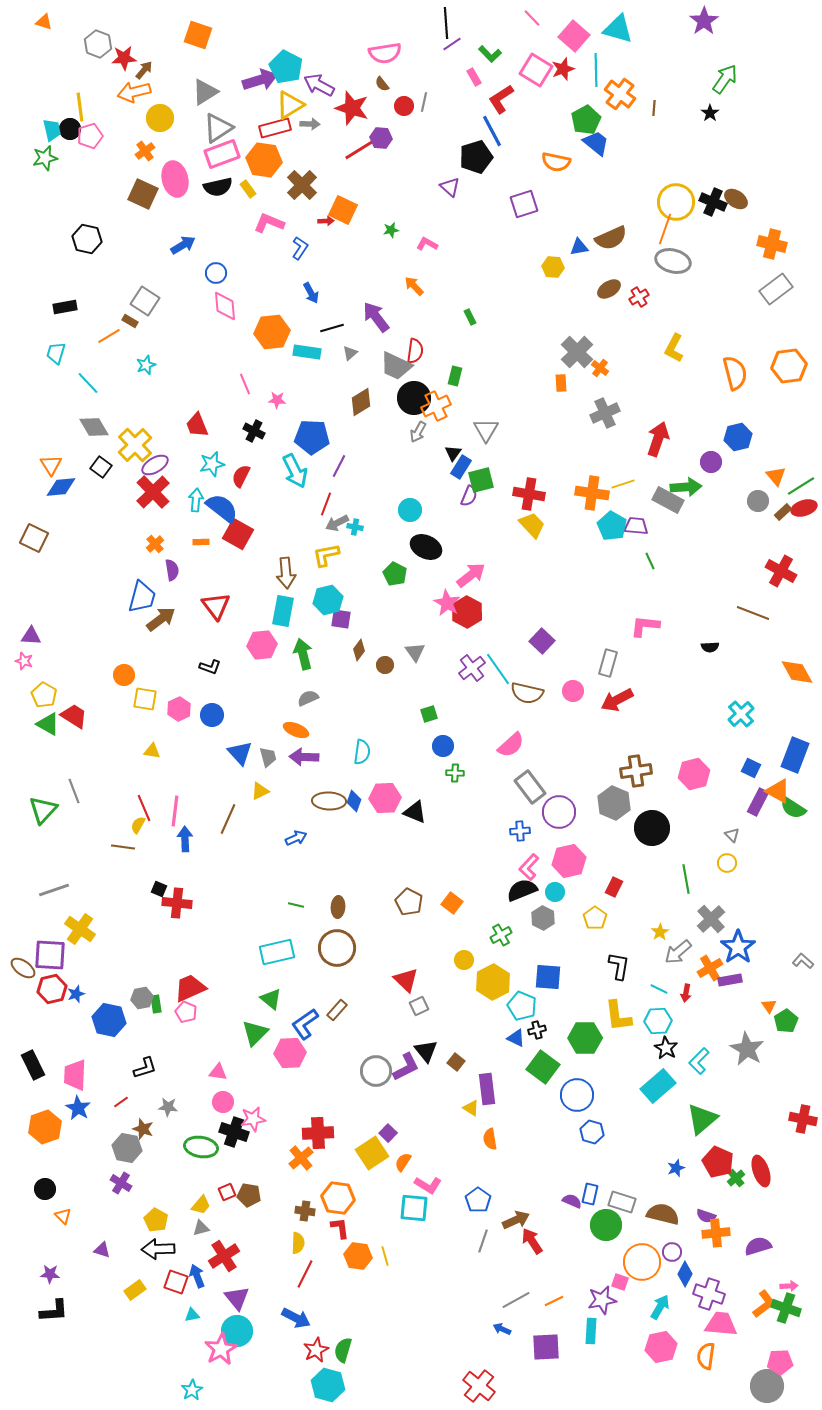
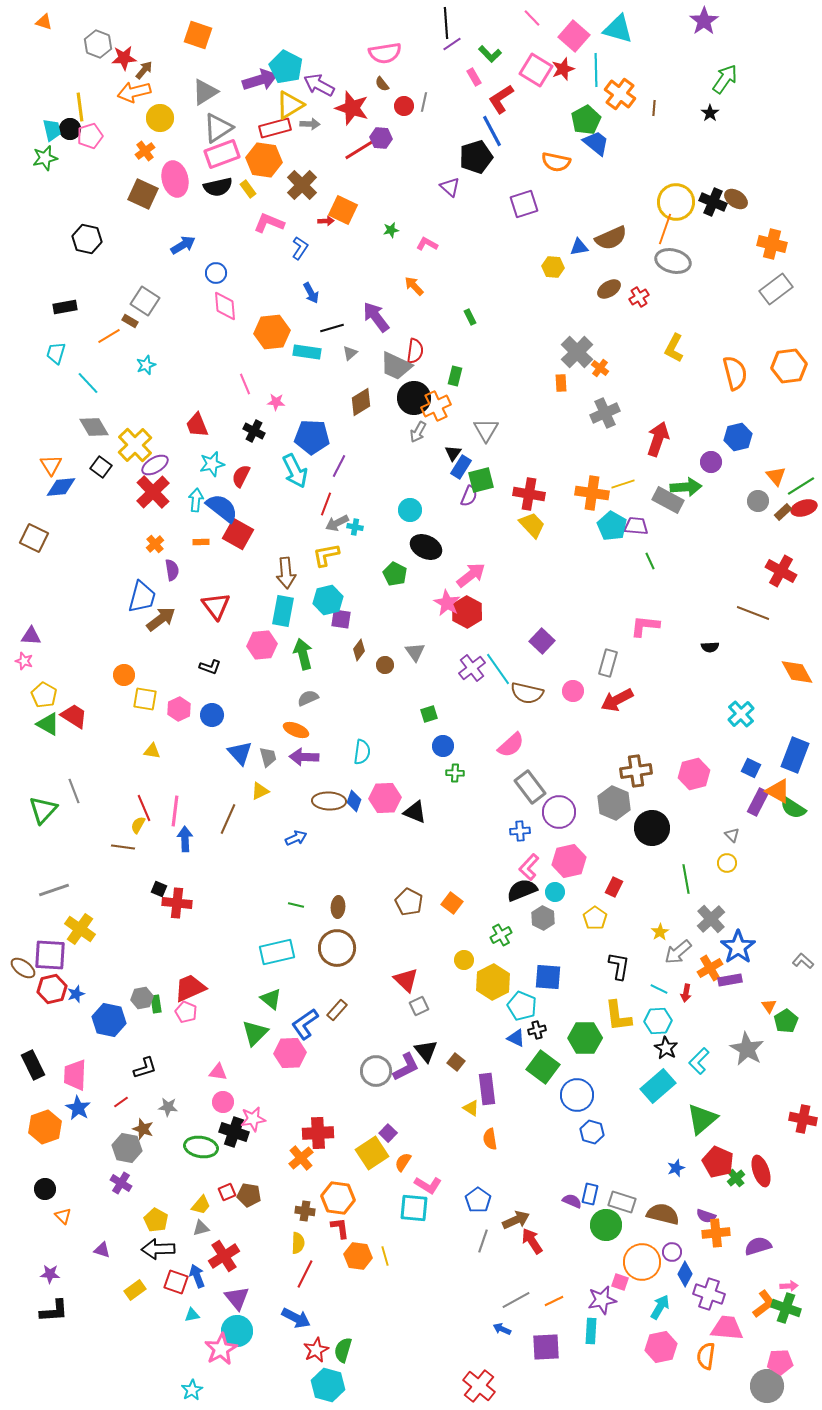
pink star at (277, 400): moved 1 px left, 2 px down
pink trapezoid at (721, 1324): moved 6 px right, 4 px down
